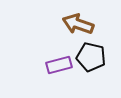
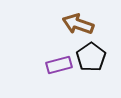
black pentagon: rotated 24 degrees clockwise
